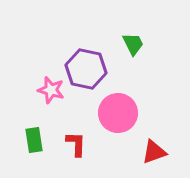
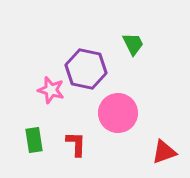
red triangle: moved 10 px right
